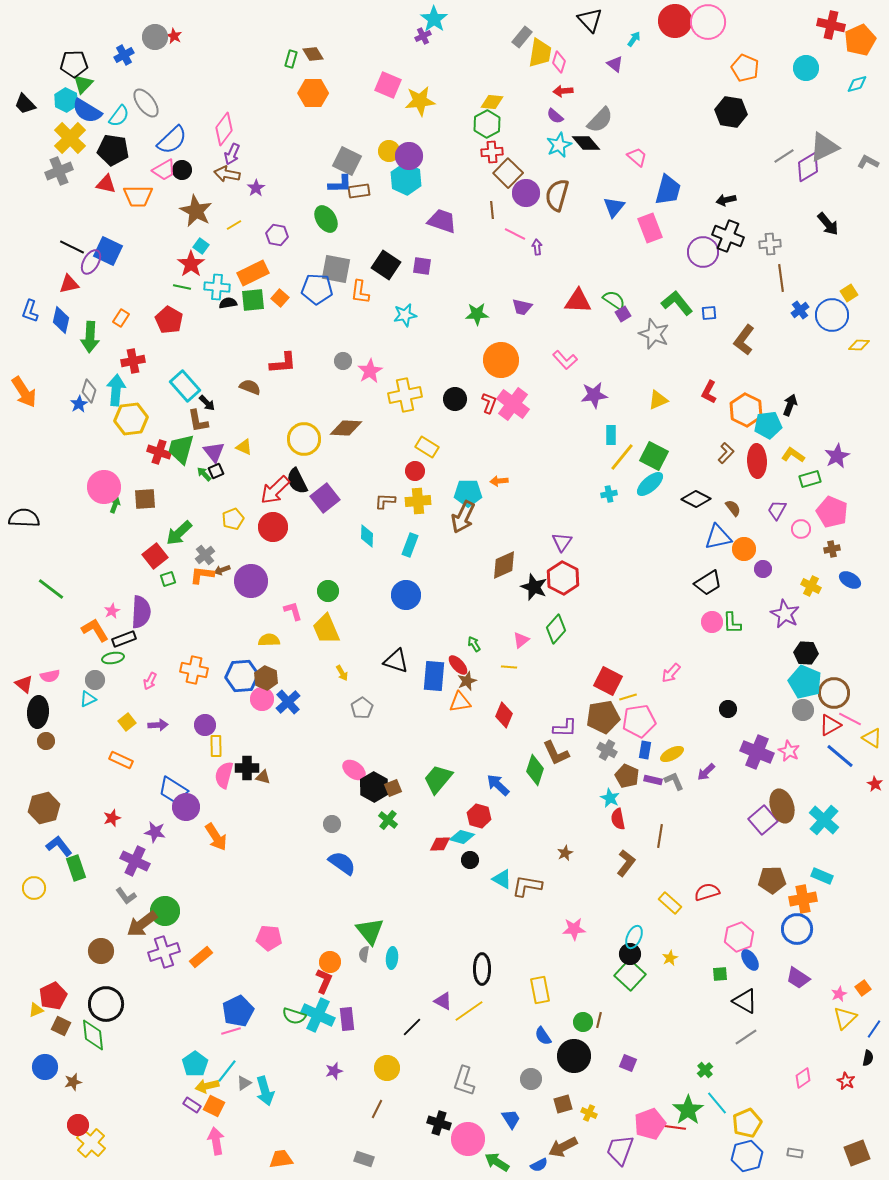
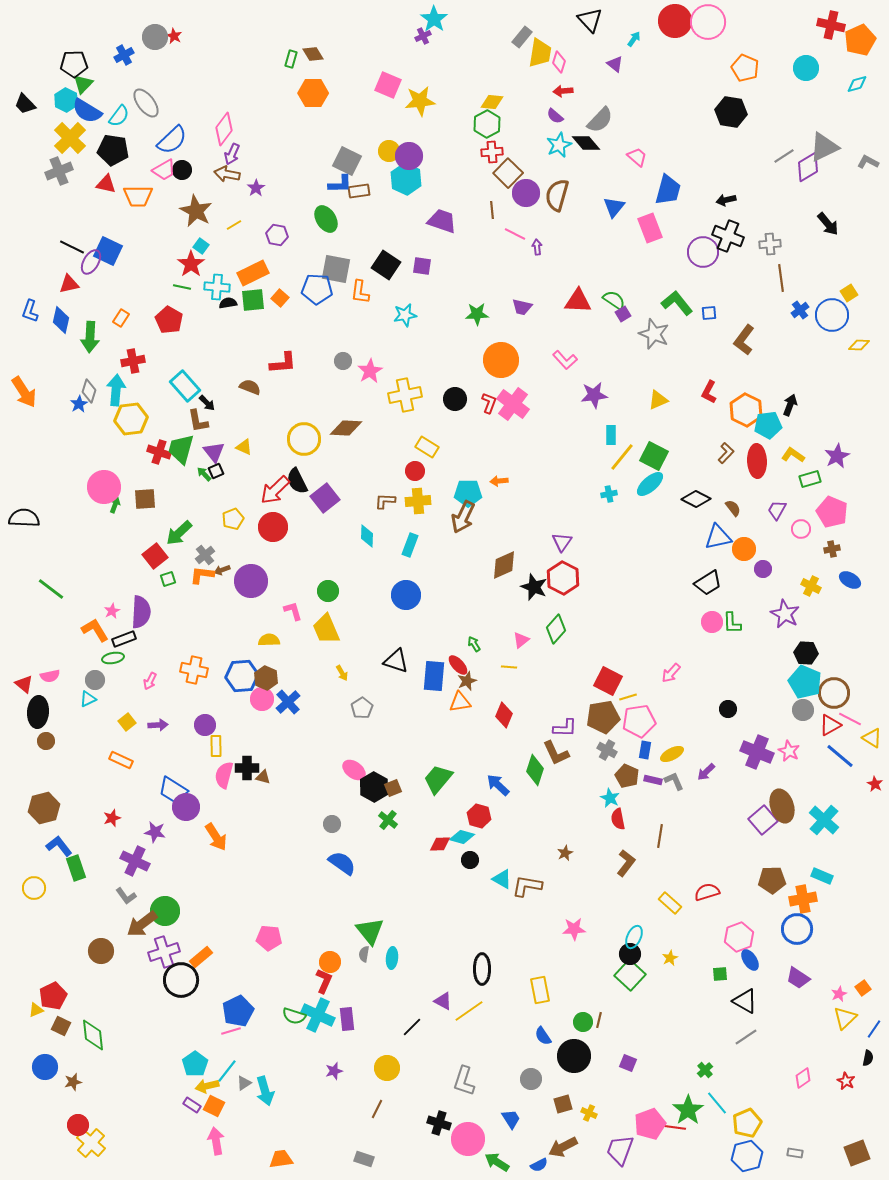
black circle at (106, 1004): moved 75 px right, 24 px up
